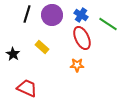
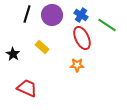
green line: moved 1 px left, 1 px down
